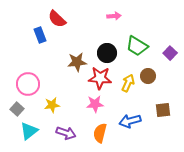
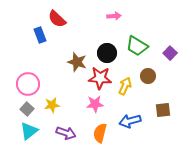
brown star: rotated 24 degrees clockwise
yellow arrow: moved 3 px left, 3 px down
gray square: moved 10 px right
